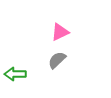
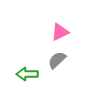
green arrow: moved 12 px right
